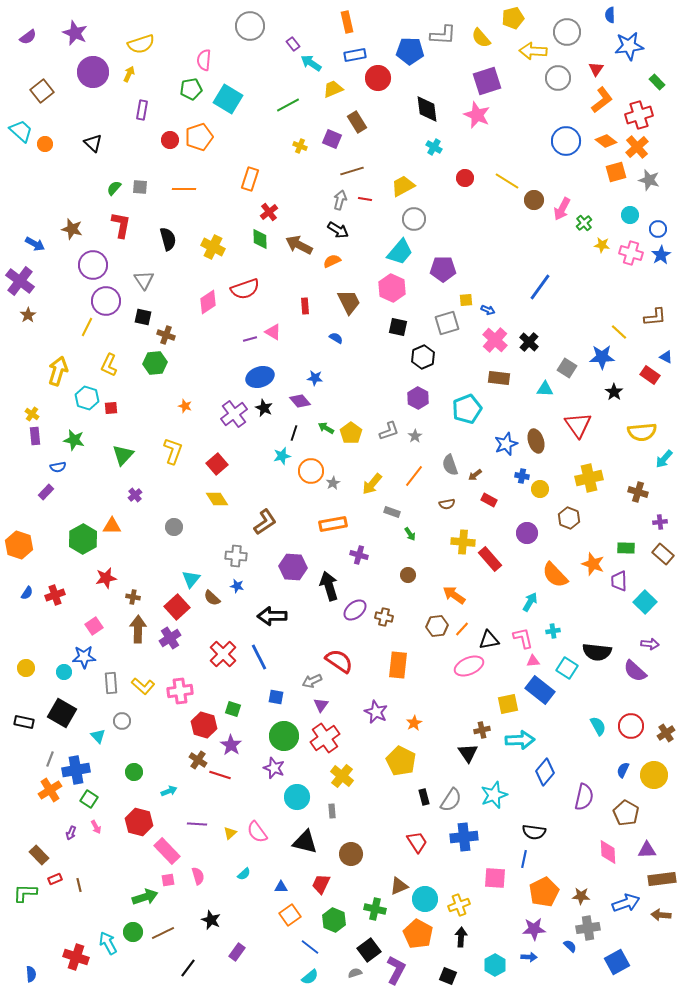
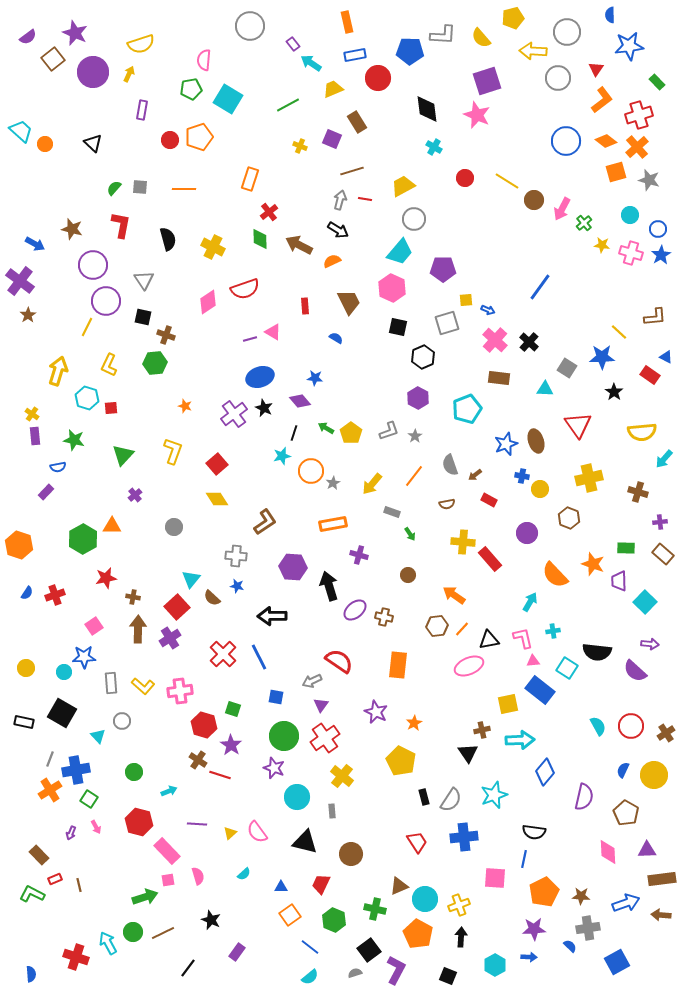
brown square at (42, 91): moved 11 px right, 32 px up
green L-shape at (25, 893): moved 7 px right, 1 px down; rotated 25 degrees clockwise
